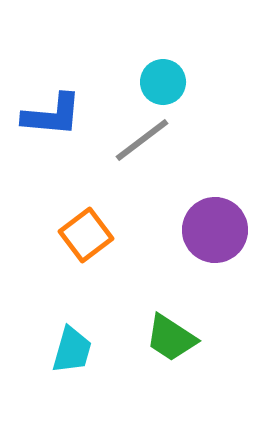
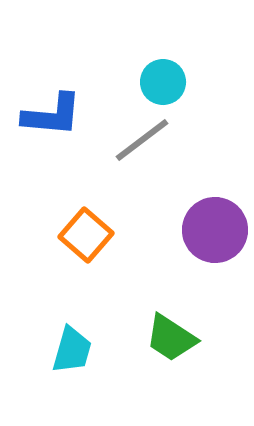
orange square: rotated 12 degrees counterclockwise
